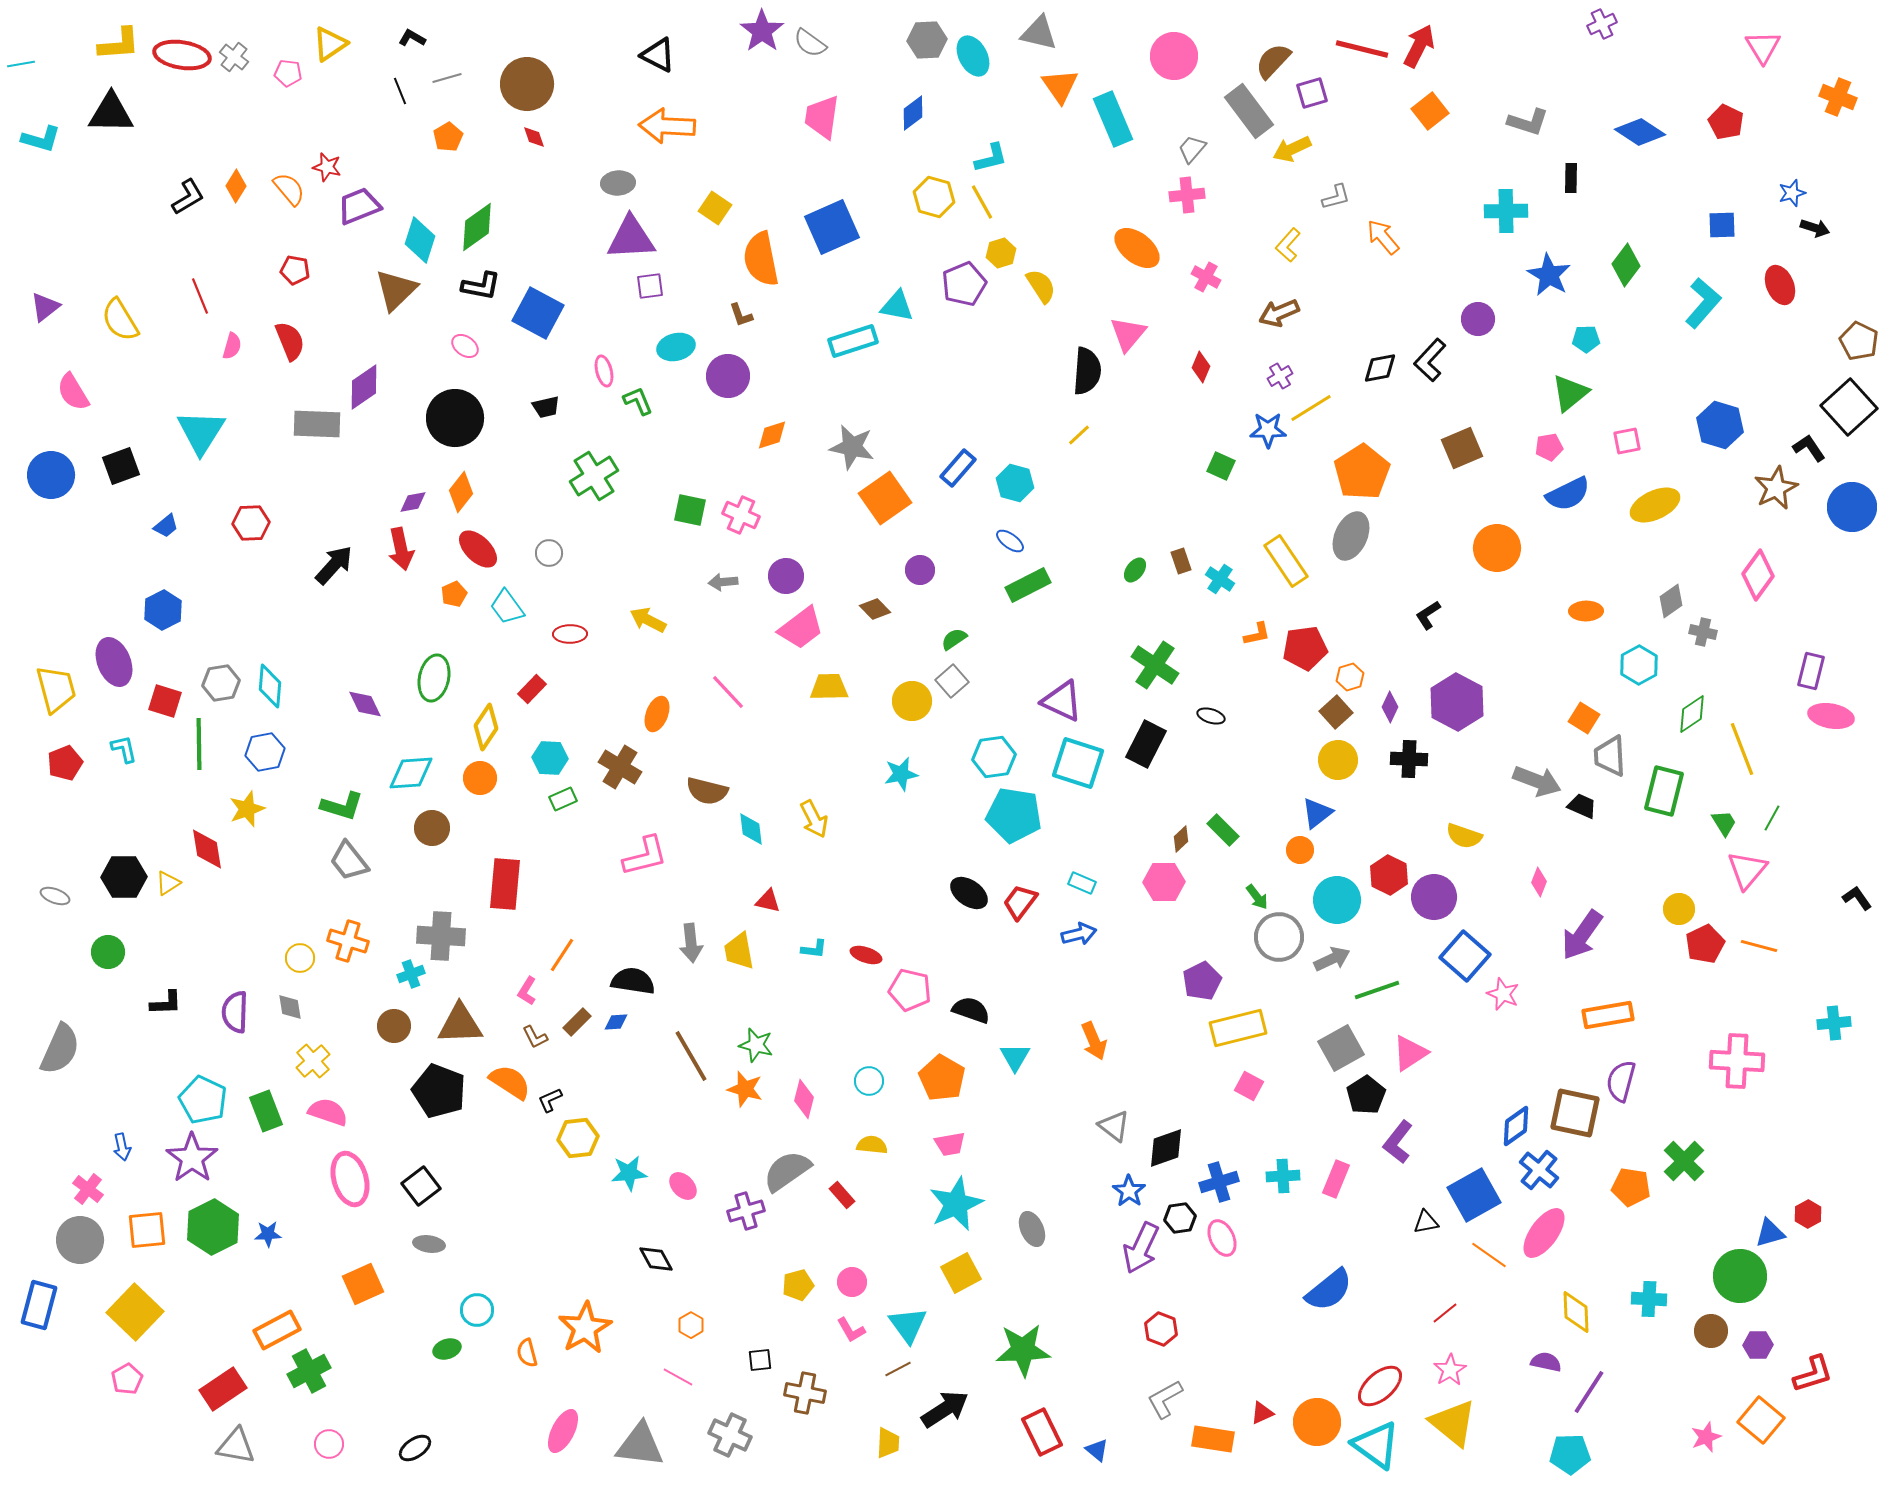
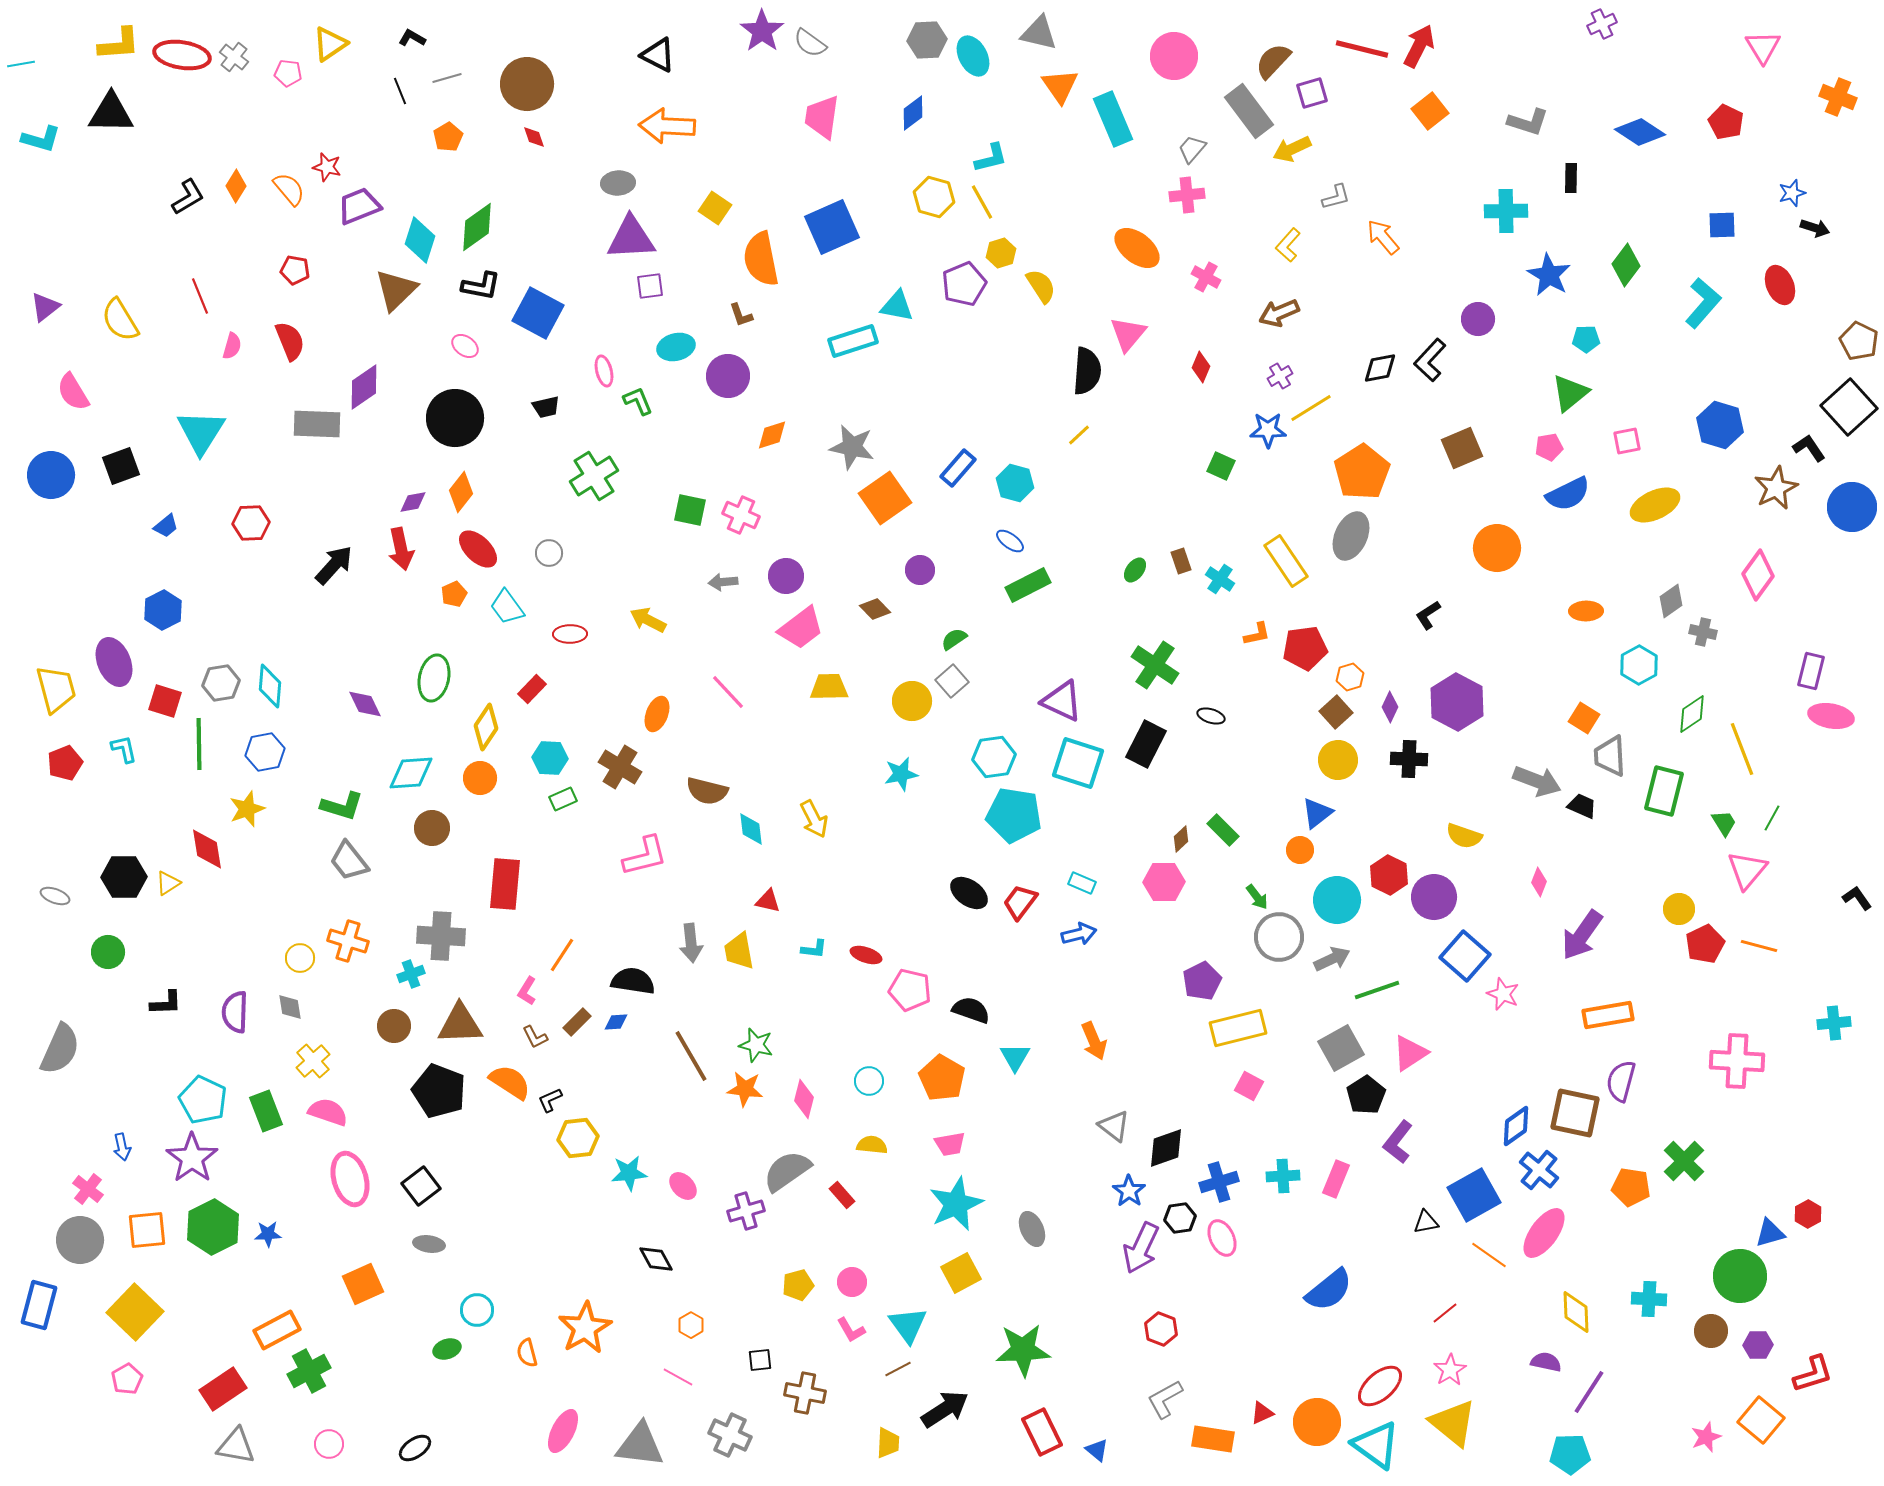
orange star at (745, 1089): rotated 9 degrees counterclockwise
